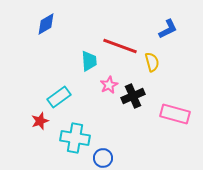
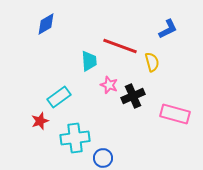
pink star: rotated 24 degrees counterclockwise
cyan cross: rotated 16 degrees counterclockwise
